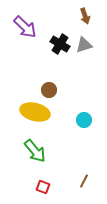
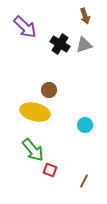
cyan circle: moved 1 px right, 5 px down
green arrow: moved 2 px left, 1 px up
red square: moved 7 px right, 17 px up
